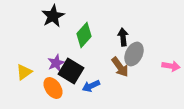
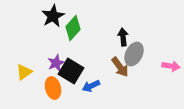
green diamond: moved 11 px left, 7 px up
orange ellipse: rotated 20 degrees clockwise
